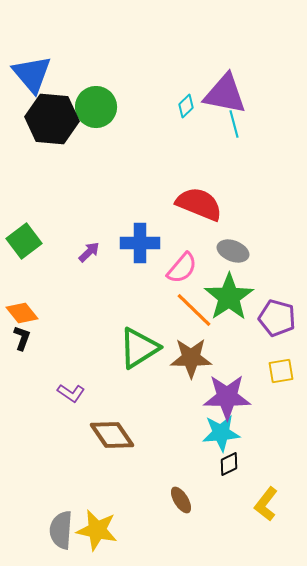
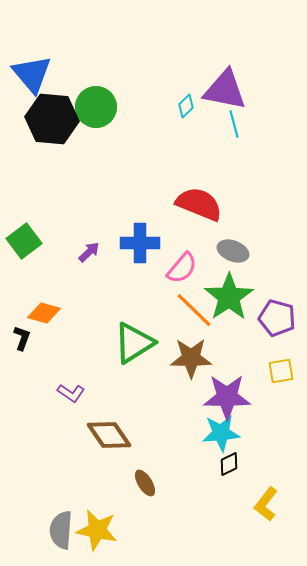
purple triangle: moved 4 px up
orange diamond: moved 22 px right; rotated 36 degrees counterclockwise
green triangle: moved 5 px left, 5 px up
brown diamond: moved 3 px left
brown ellipse: moved 36 px left, 17 px up
